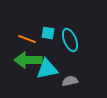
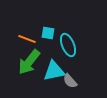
cyan ellipse: moved 2 px left, 5 px down
green arrow: moved 1 px right, 2 px down; rotated 52 degrees counterclockwise
cyan triangle: moved 7 px right, 2 px down
gray semicircle: rotated 119 degrees counterclockwise
